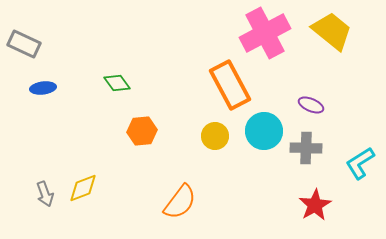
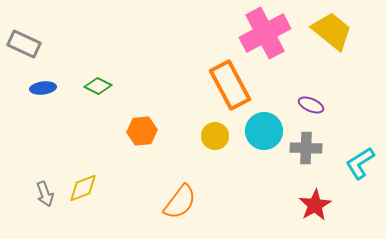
green diamond: moved 19 px left, 3 px down; rotated 28 degrees counterclockwise
